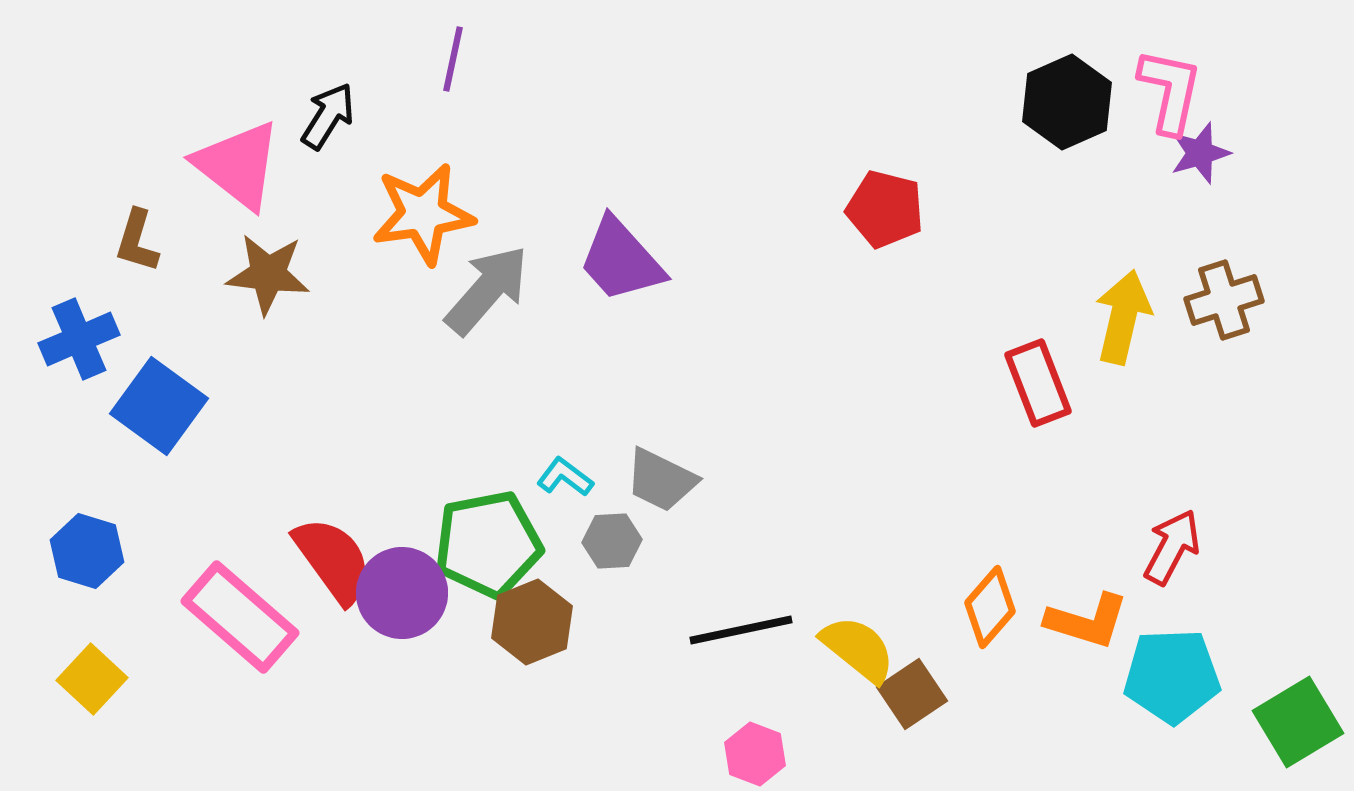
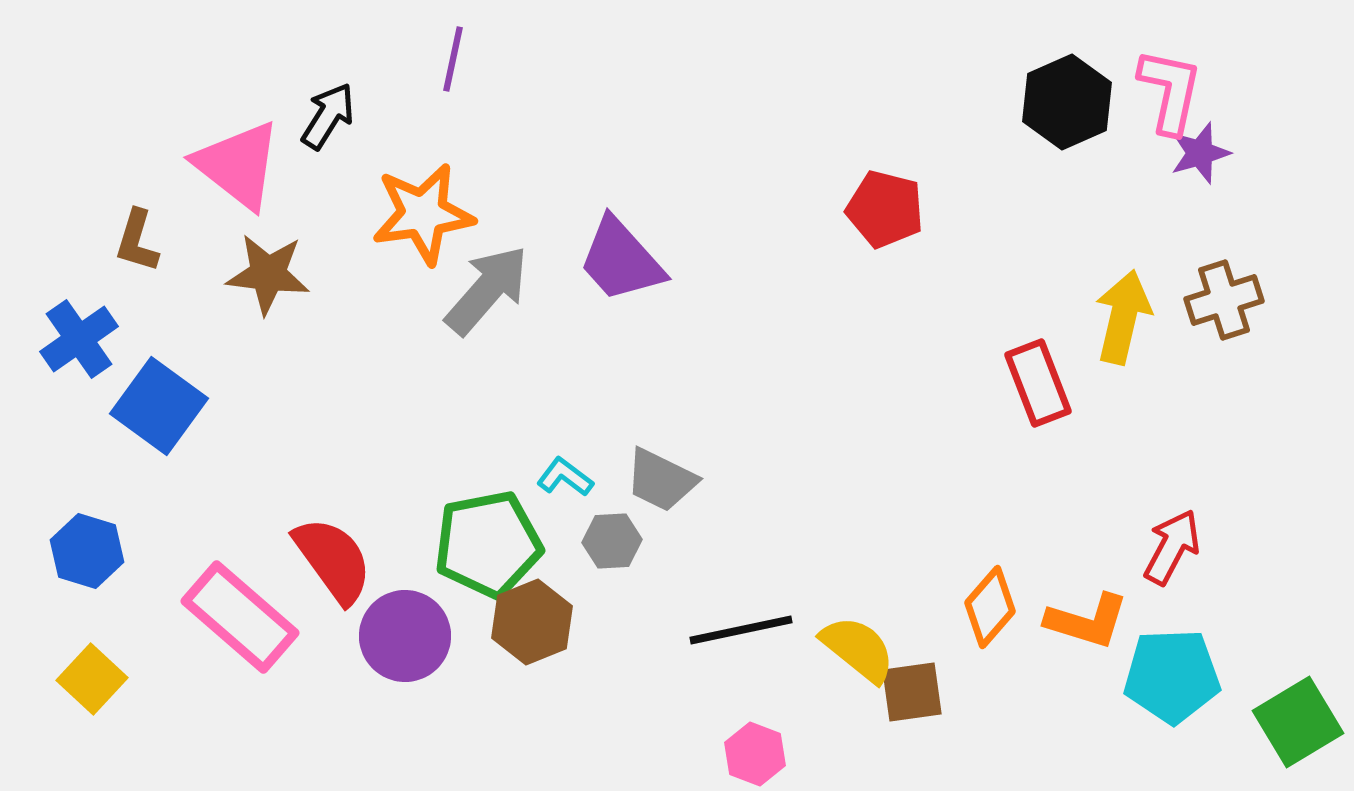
blue cross: rotated 12 degrees counterclockwise
purple circle: moved 3 px right, 43 px down
brown square: moved 2 px up; rotated 26 degrees clockwise
